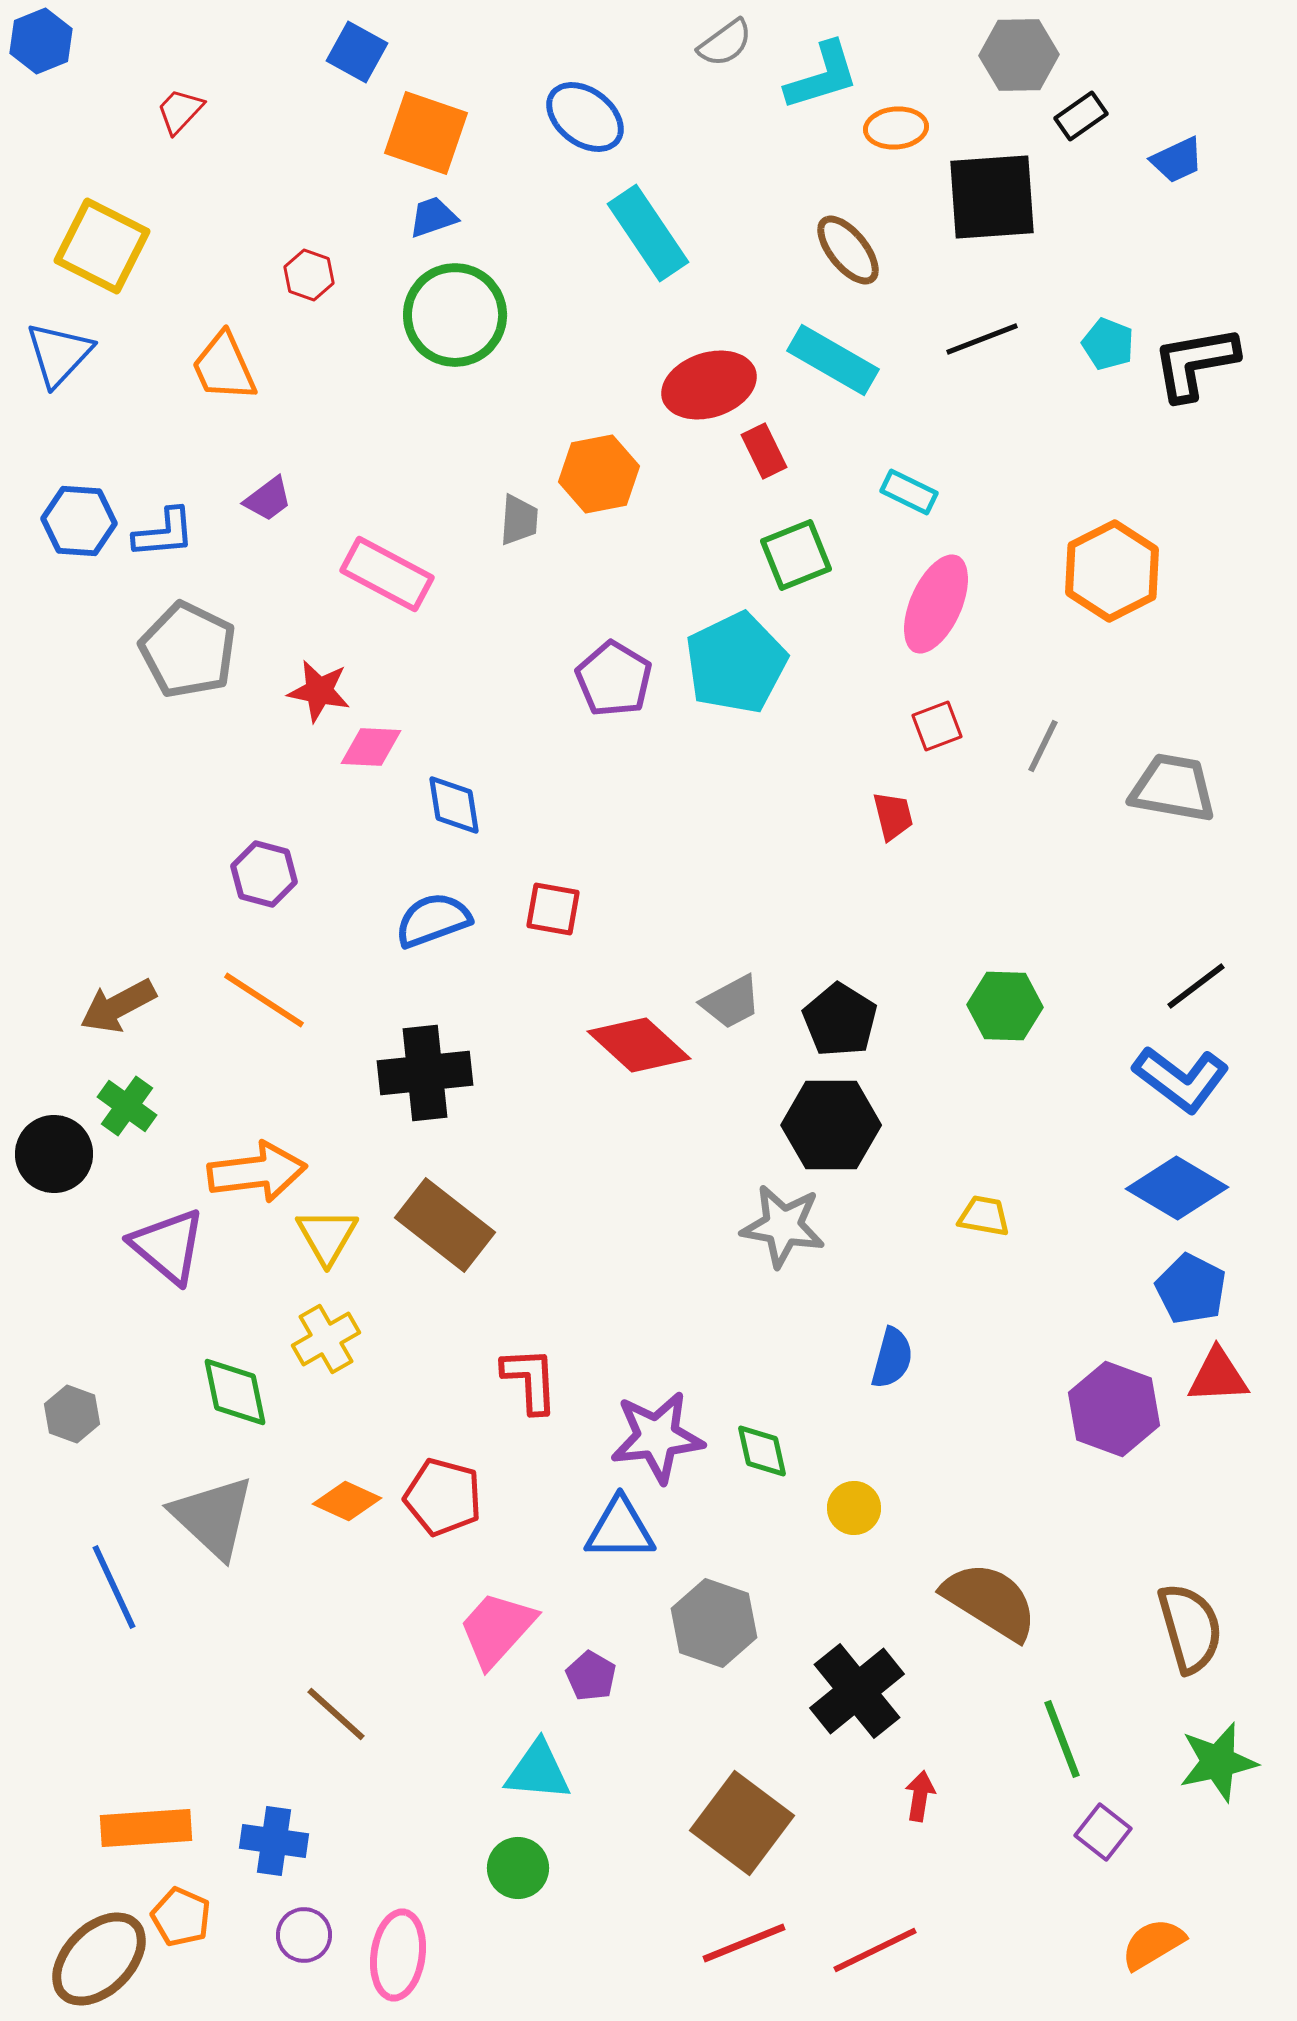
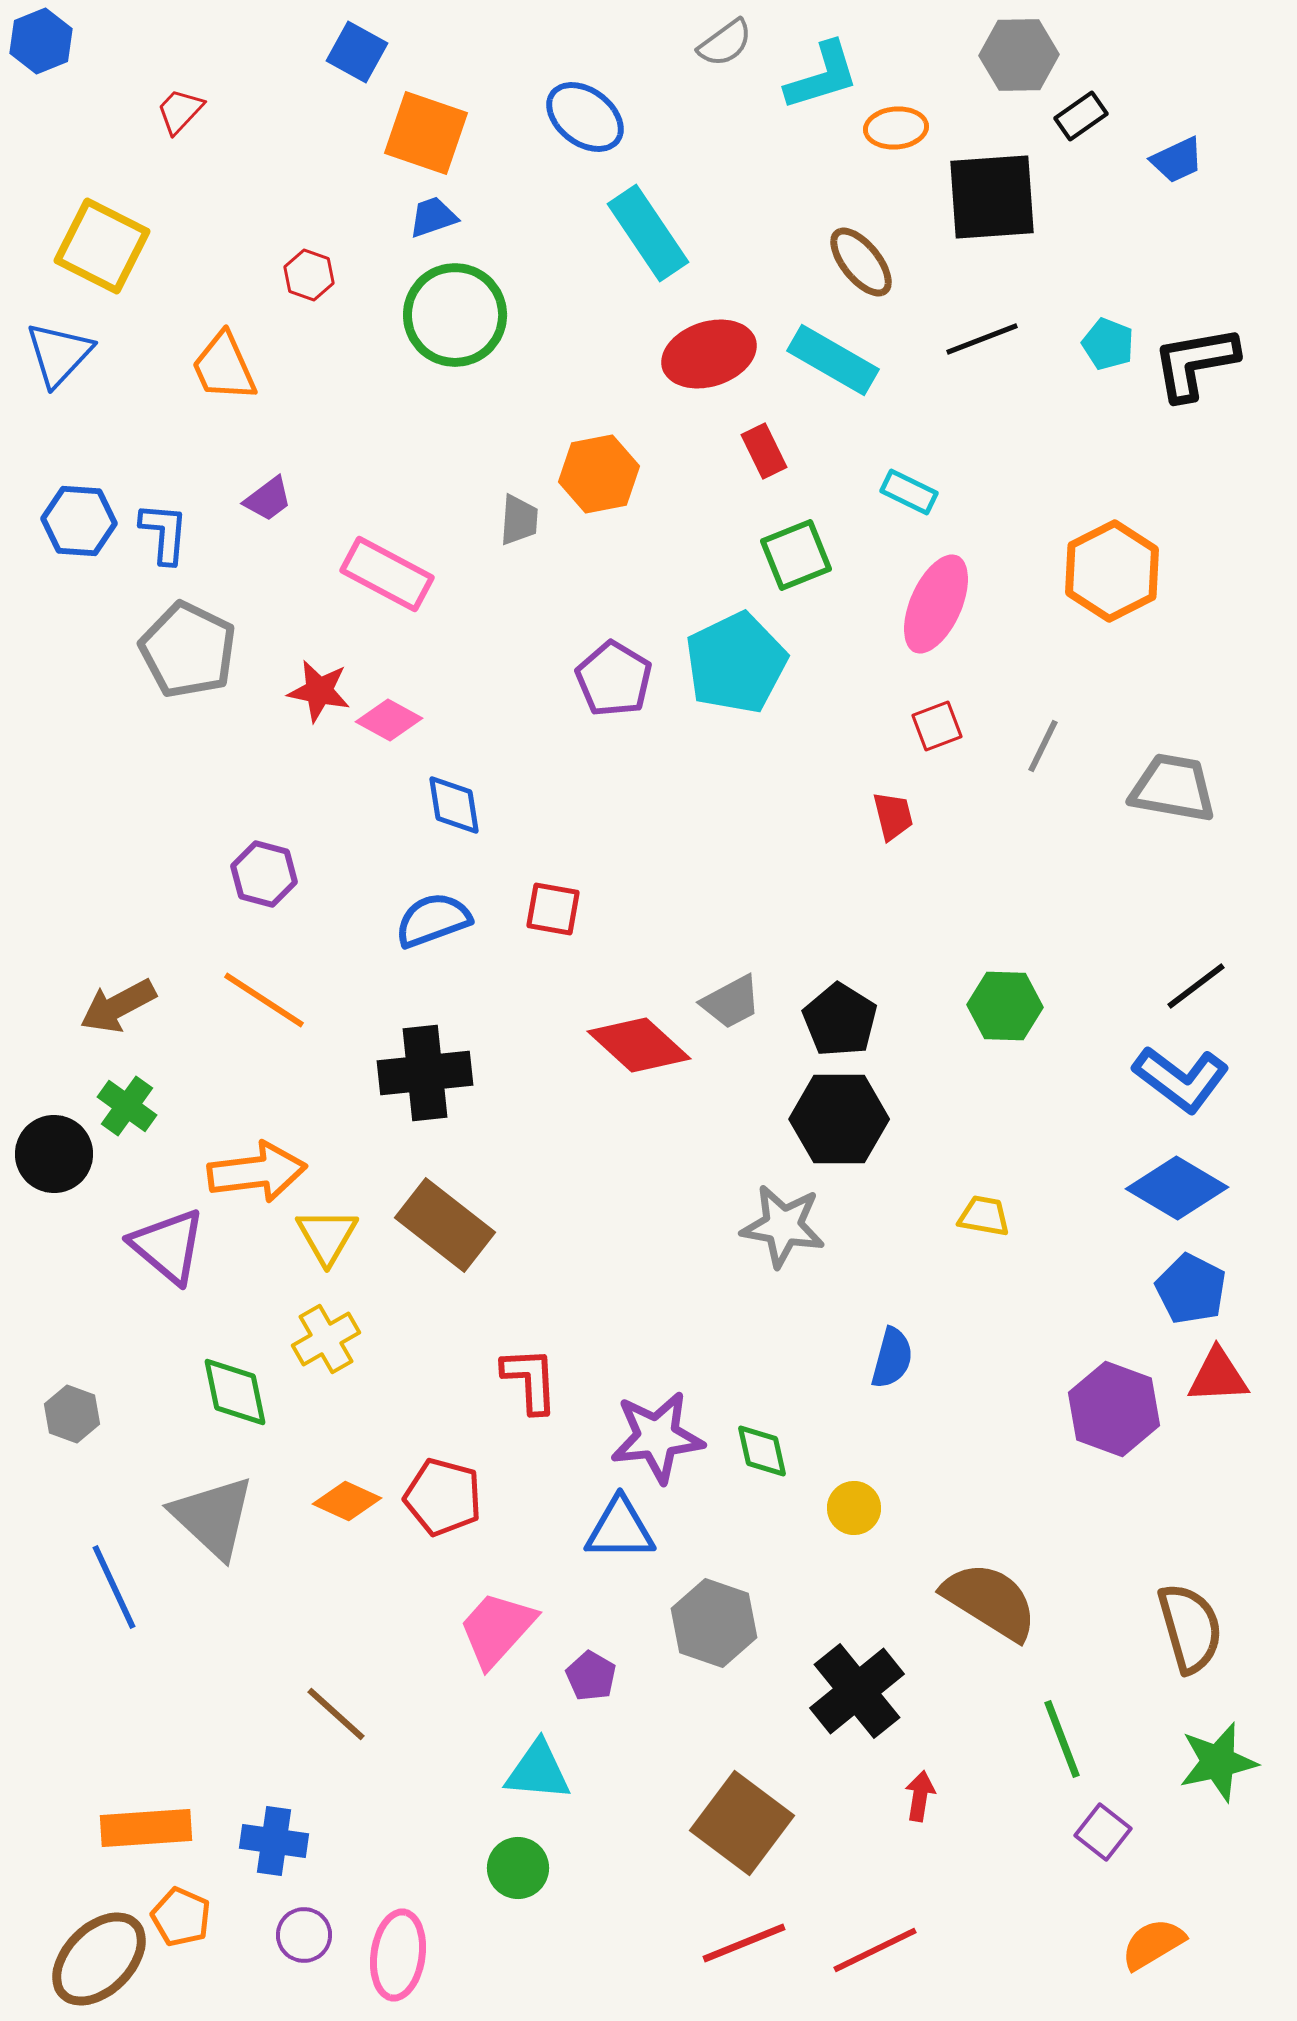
brown ellipse at (848, 250): moved 13 px right, 12 px down
red ellipse at (709, 385): moved 31 px up
blue L-shape at (164, 533): rotated 80 degrees counterclockwise
pink diamond at (371, 747): moved 18 px right, 27 px up; rotated 26 degrees clockwise
black hexagon at (831, 1125): moved 8 px right, 6 px up
